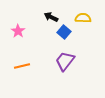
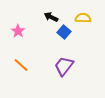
purple trapezoid: moved 1 px left, 5 px down
orange line: moved 1 px left, 1 px up; rotated 56 degrees clockwise
